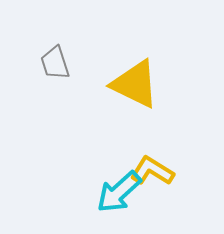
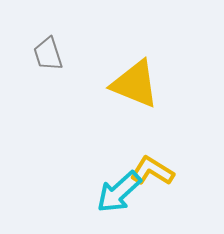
gray trapezoid: moved 7 px left, 9 px up
yellow triangle: rotated 4 degrees counterclockwise
